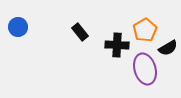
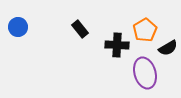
black rectangle: moved 3 px up
purple ellipse: moved 4 px down
